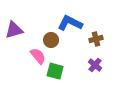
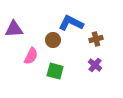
blue L-shape: moved 1 px right
purple triangle: moved 1 px up; rotated 12 degrees clockwise
brown circle: moved 2 px right
pink semicircle: moved 7 px left; rotated 66 degrees clockwise
